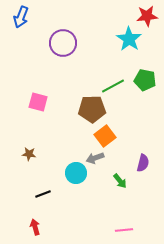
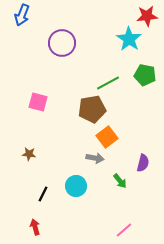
blue arrow: moved 1 px right, 2 px up
purple circle: moved 1 px left
green pentagon: moved 5 px up
green line: moved 5 px left, 3 px up
brown pentagon: rotated 8 degrees counterclockwise
orange square: moved 2 px right, 1 px down
gray arrow: rotated 150 degrees counterclockwise
cyan circle: moved 13 px down
black line: rotated 42 degrees counterclockwise
pink line: rotated 36 degrees counterclockwise
